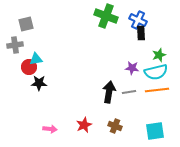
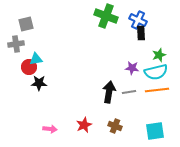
gray cross: moved 1 px right, 1 px up
